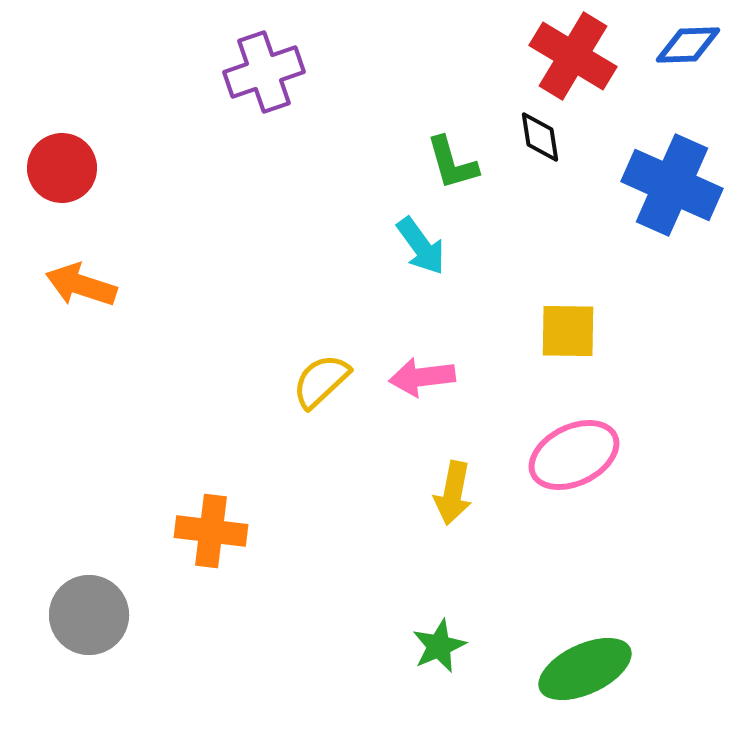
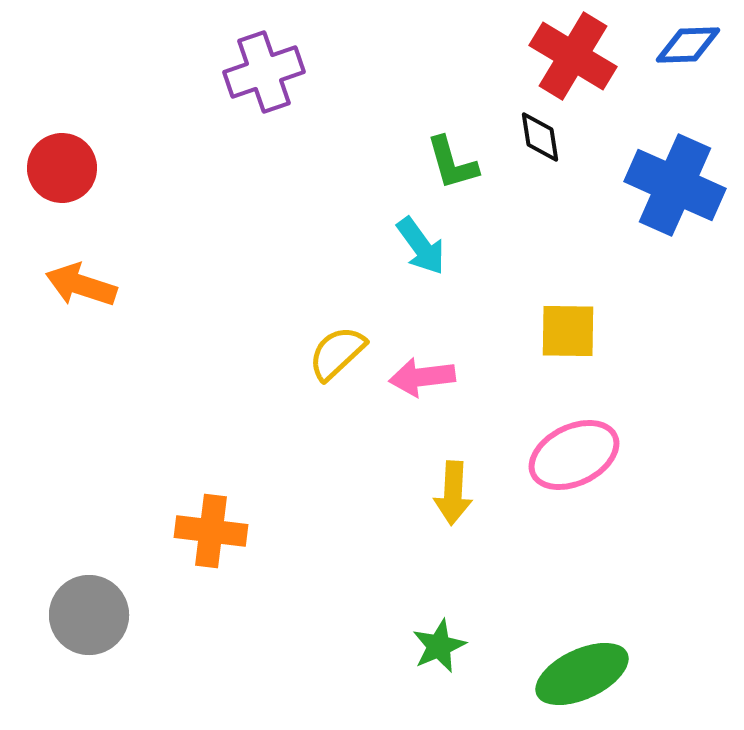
blue cross: moved 3 px right
yellow semicircle: moved 16 px right, 28 px up
yellow arrow: rotated 8 degrees counterclockwise
green ellipse: moved 3 px left, 5 px down
